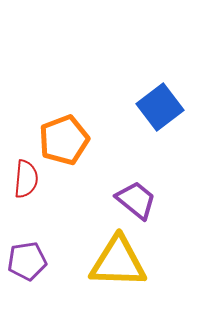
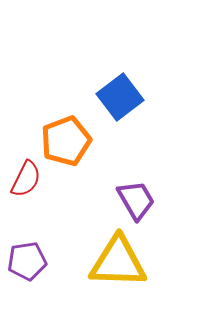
blue square: moved 40 px left, 10 px up
orange pentagon: moved 2 px right, 1 px down
red semicircle: rotated 21 degrees clockwise
purple trapezoid: rotated 21 degrees clockwise
